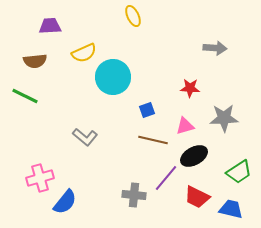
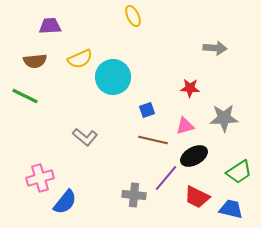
yellow semicircle: moved 4 px left, 6 px down
